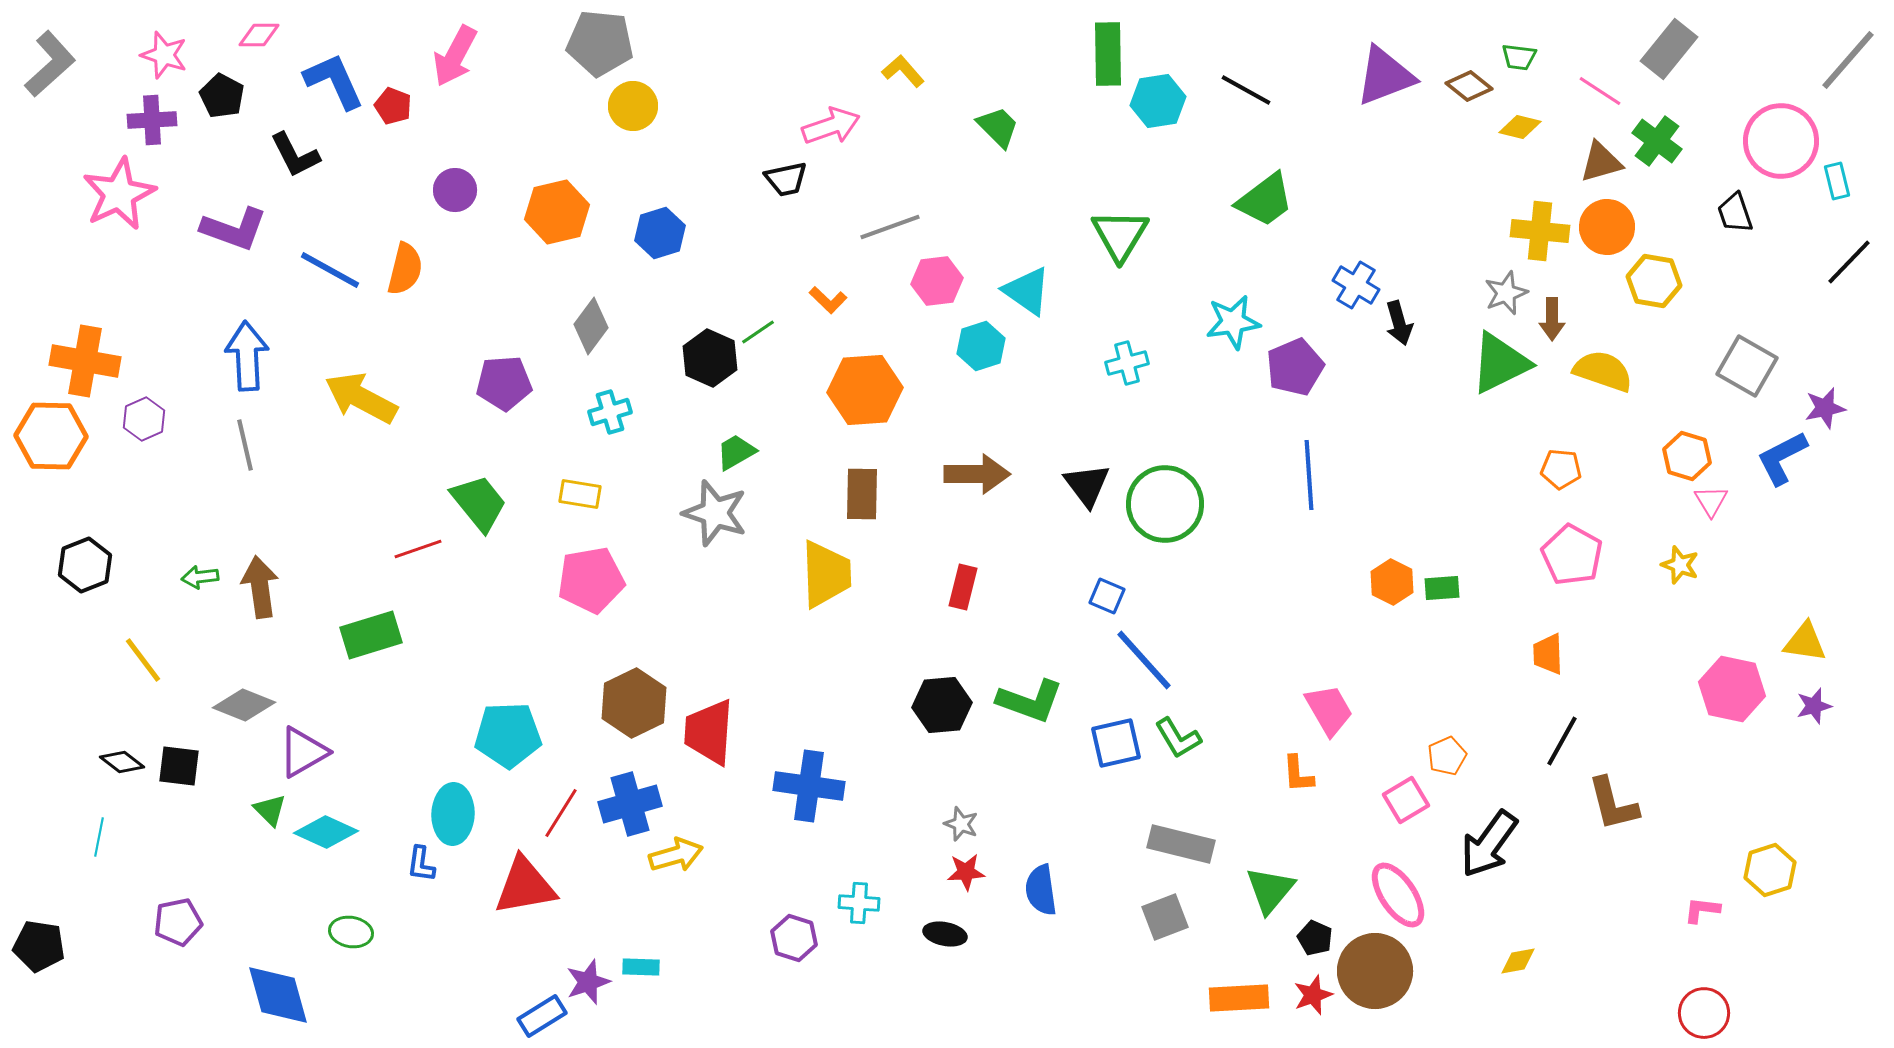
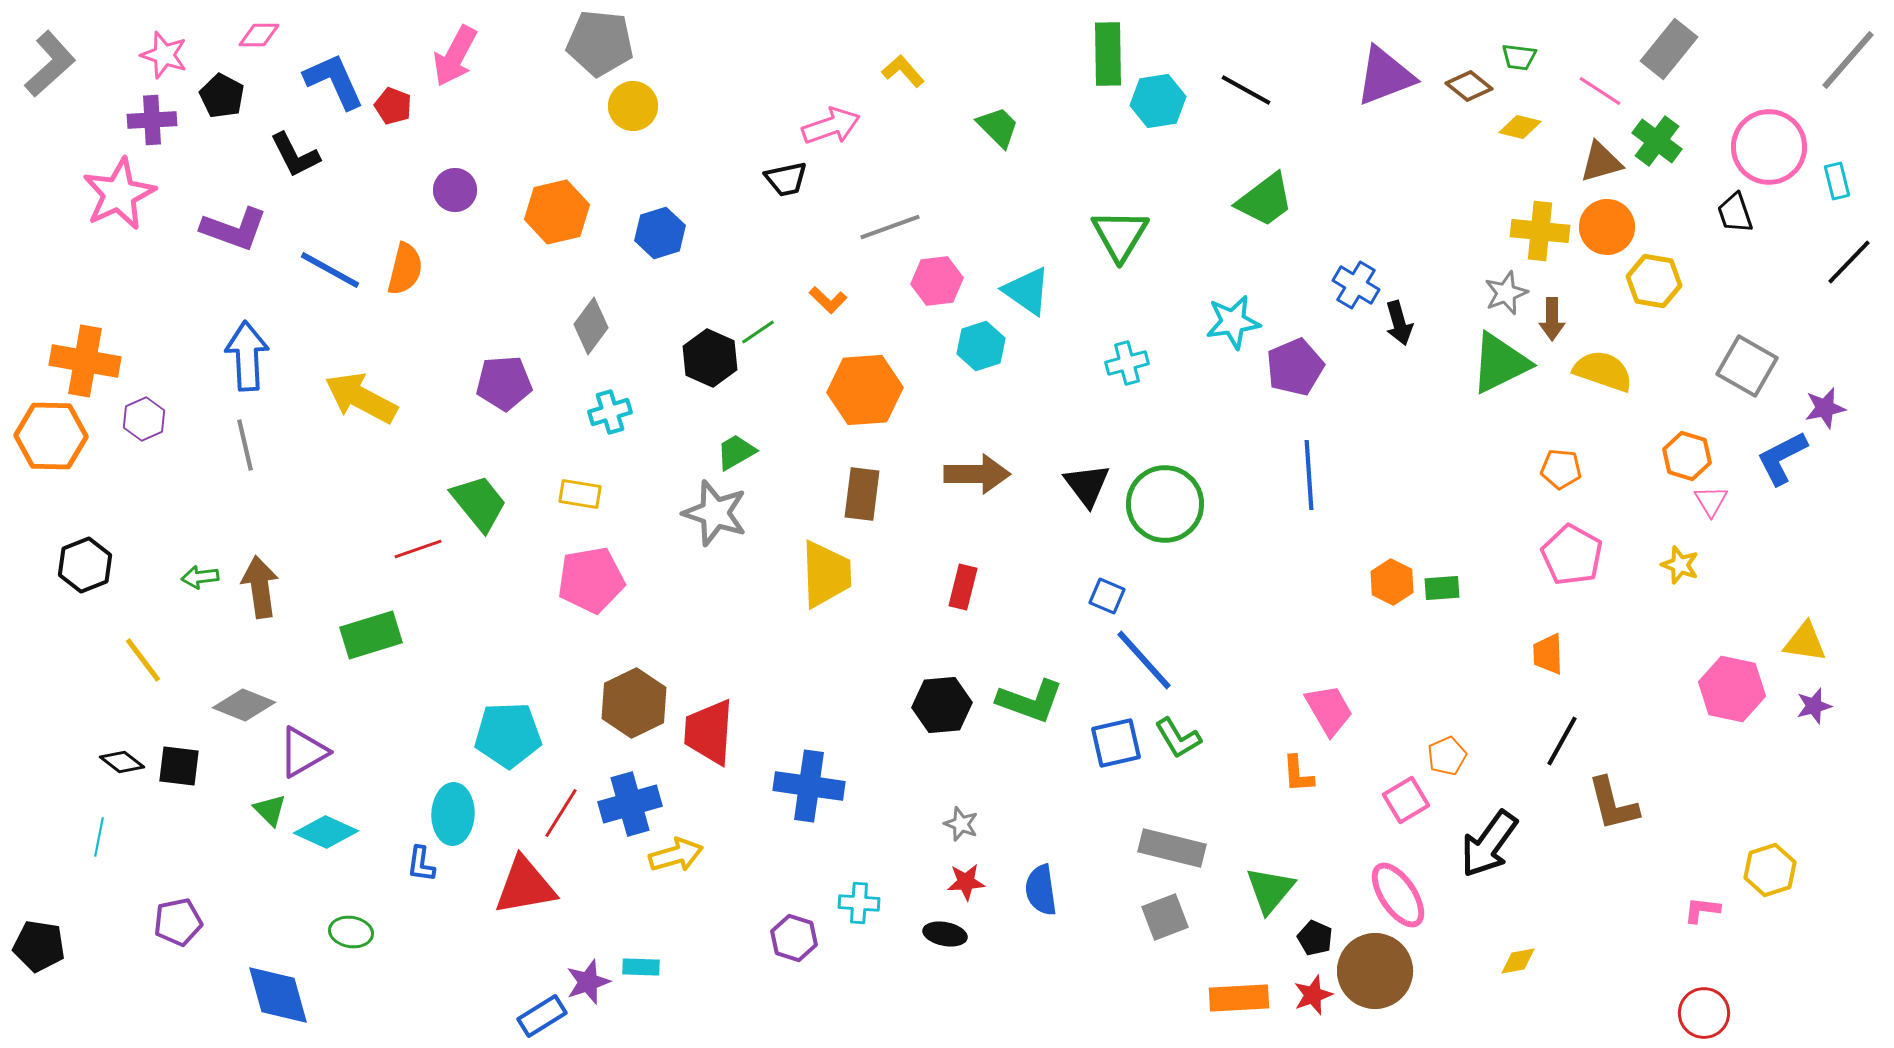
pink circle at (1781, 141): moved 12 px left, 6 px down
brown rectangle at (862, 494): rotated 6 degrees clockwise
gray rectangle at (1181, 844): moved 9 px left, 4 px down
red star at (966, 872): moved 10 px down
